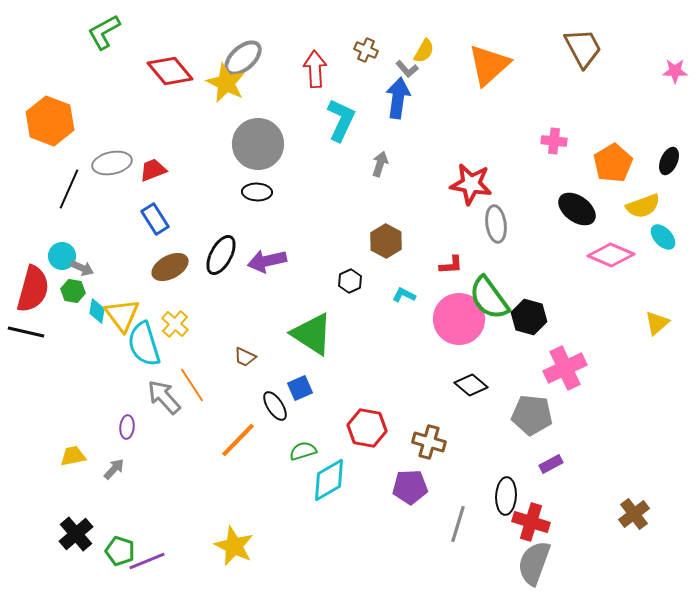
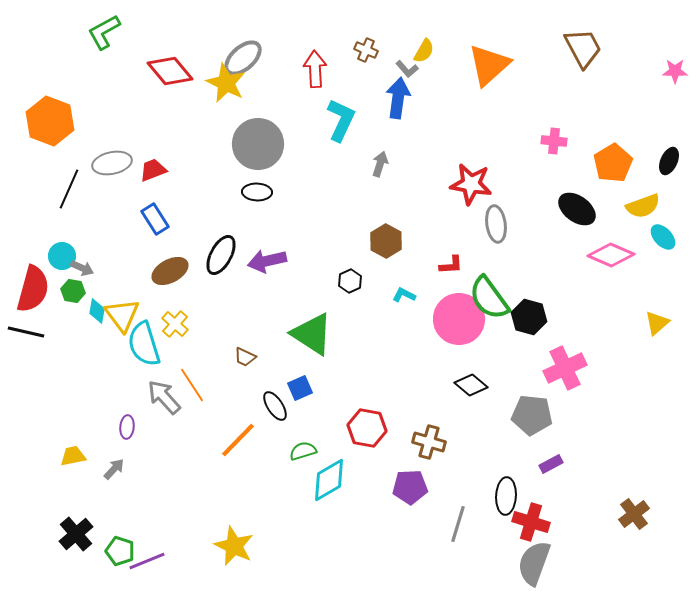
brown ellipse at (170, 267): moved 4 px down
